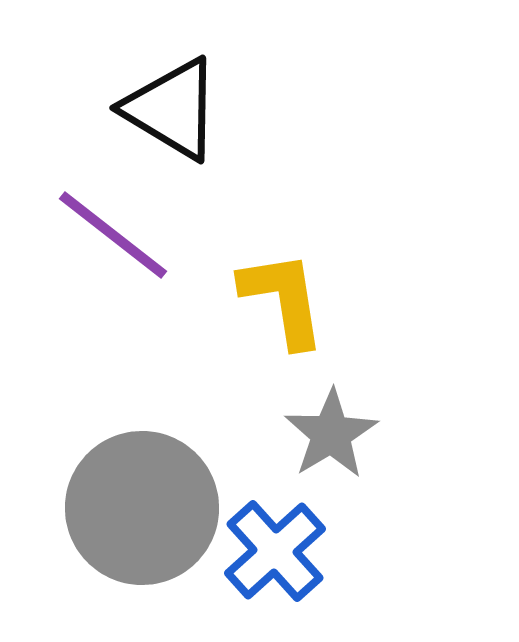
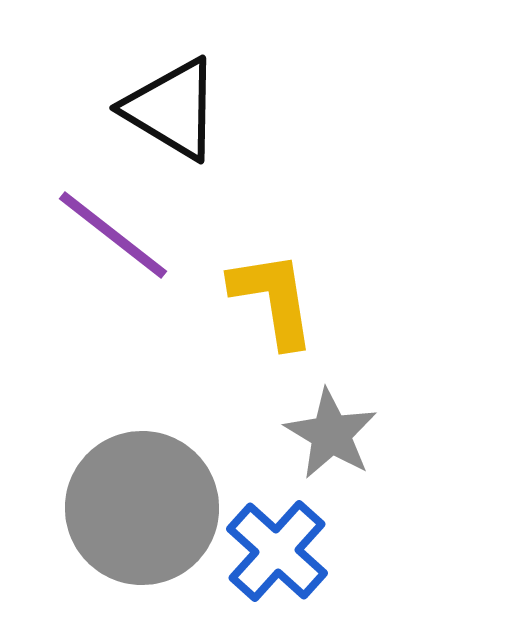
yellow L-shape: moved 10 px left
gray star: rotated 10 degrees counterclockwise
blue cross: moved 2 px right; rotated 6 degrees counterclockwise
